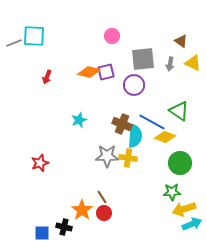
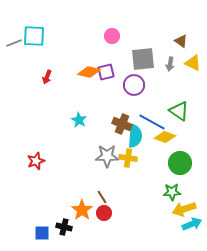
cyan star: rotated 21 degrees counterclockwise
red star: moved 4 px left, 2 px up
